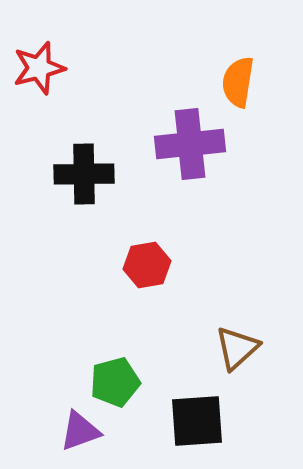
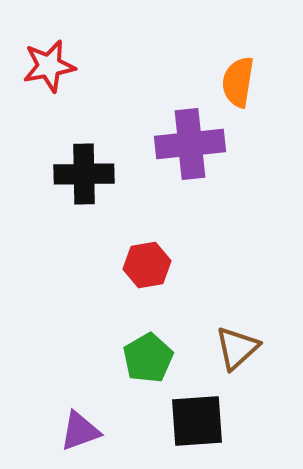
red star: moved 10 px right, 2 px up; rotated 4 degrees clockwise
green pentagon: moved 33 px right, 24 px up; rotated 15 degrees counterclockwise
